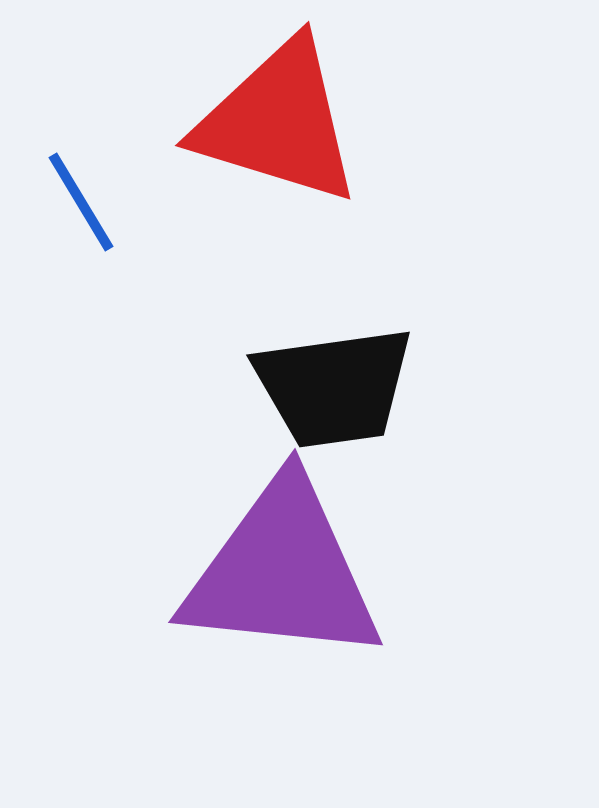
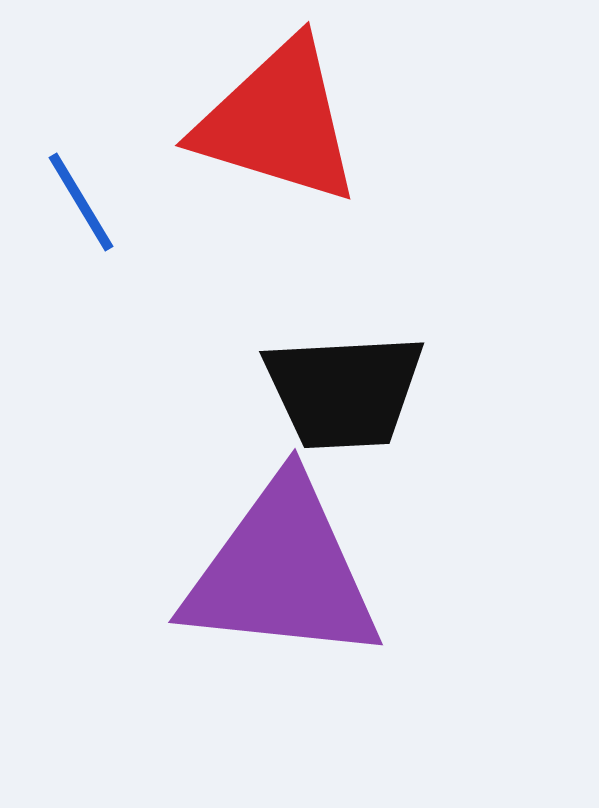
black trapezoid: moved 10 px right, 4 px down; rotated 5 degrees clockwise
